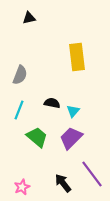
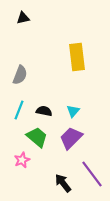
black triangle: moved 6 px left
black semicircle: moved 8 px left, 8 px down
pink star: moved 27 px up
